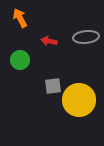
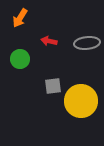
orange arrow: rotated 120 degrees counterclockwise
gray ellipse: moved 1 px right, 6 px down
green circle: moved 1 px up
yellow circle: moved 2 px right, 1 px down
